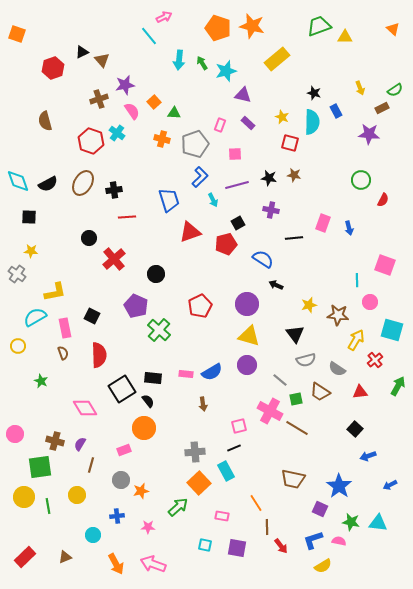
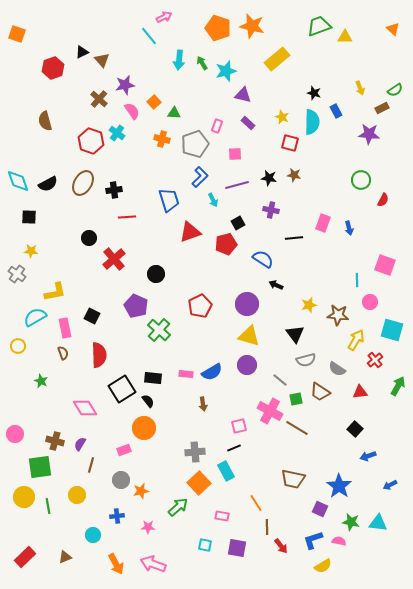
brown cross at (99, 99): rotated 30 degrees counterclockwise
pink rectangle at (220, 125): moved 3 px left, 1 px down
